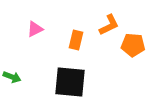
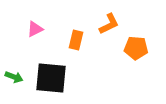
orange L-shape: moved 1 px up
orange pentagon: moved 3 px right, 3 px down
green arrow: moved 2 px right
black square: moved 19 px left, 4 px up
